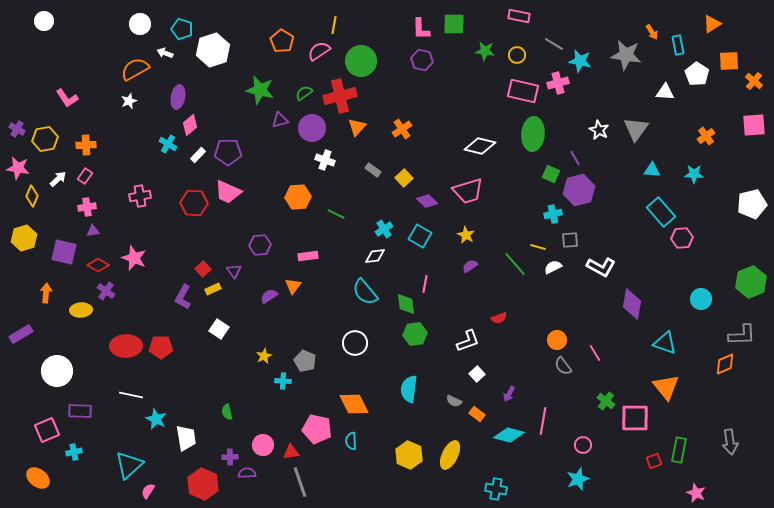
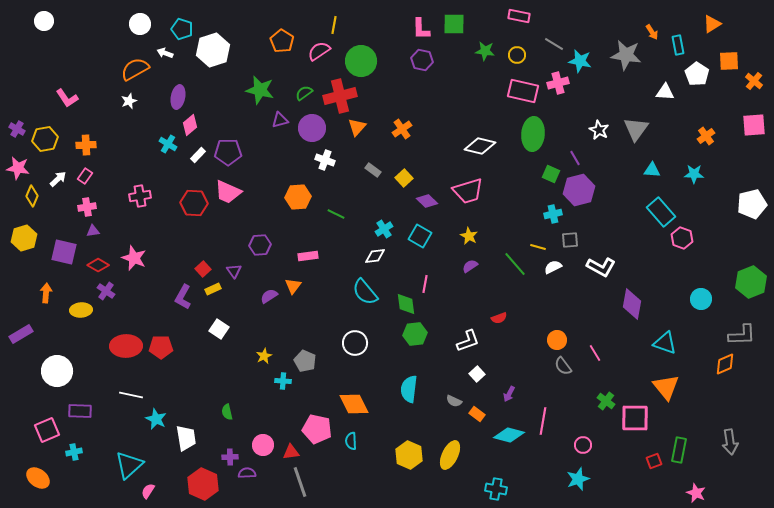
yellow star at (466, 235): moved 3 px right, 1 px down
pink hexagon at (682, 238): rotated 25 degrees clockwise
